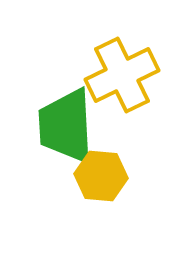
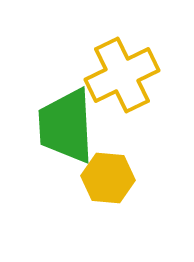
yellow hexagon: moved 7 px right, 2 px down
